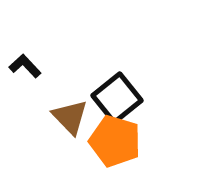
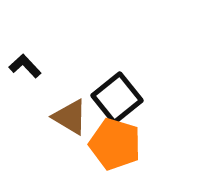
brown triangle: rotated 15 degrees counterclockwise
orange pentagon: moved 3 px down
